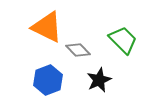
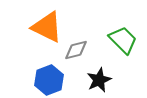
gray diamond: moved 2 px left; rotated 60 degrees counterclockwise
blue hexagon: moved 1 px right
